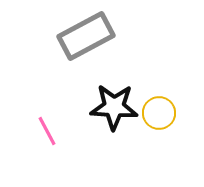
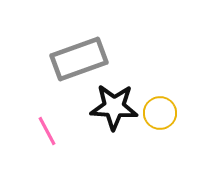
gray rectangle: moved 7 px left, 23 px down; rotated 8 degrees clockwise
yellow circle: moved 1 px right
